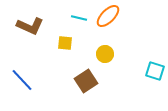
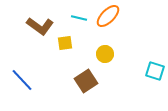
brown L-shape: moved 10 px right; rotated 12 degrees clockwise
yellow square: rotated 14 degrees counterclockwise
